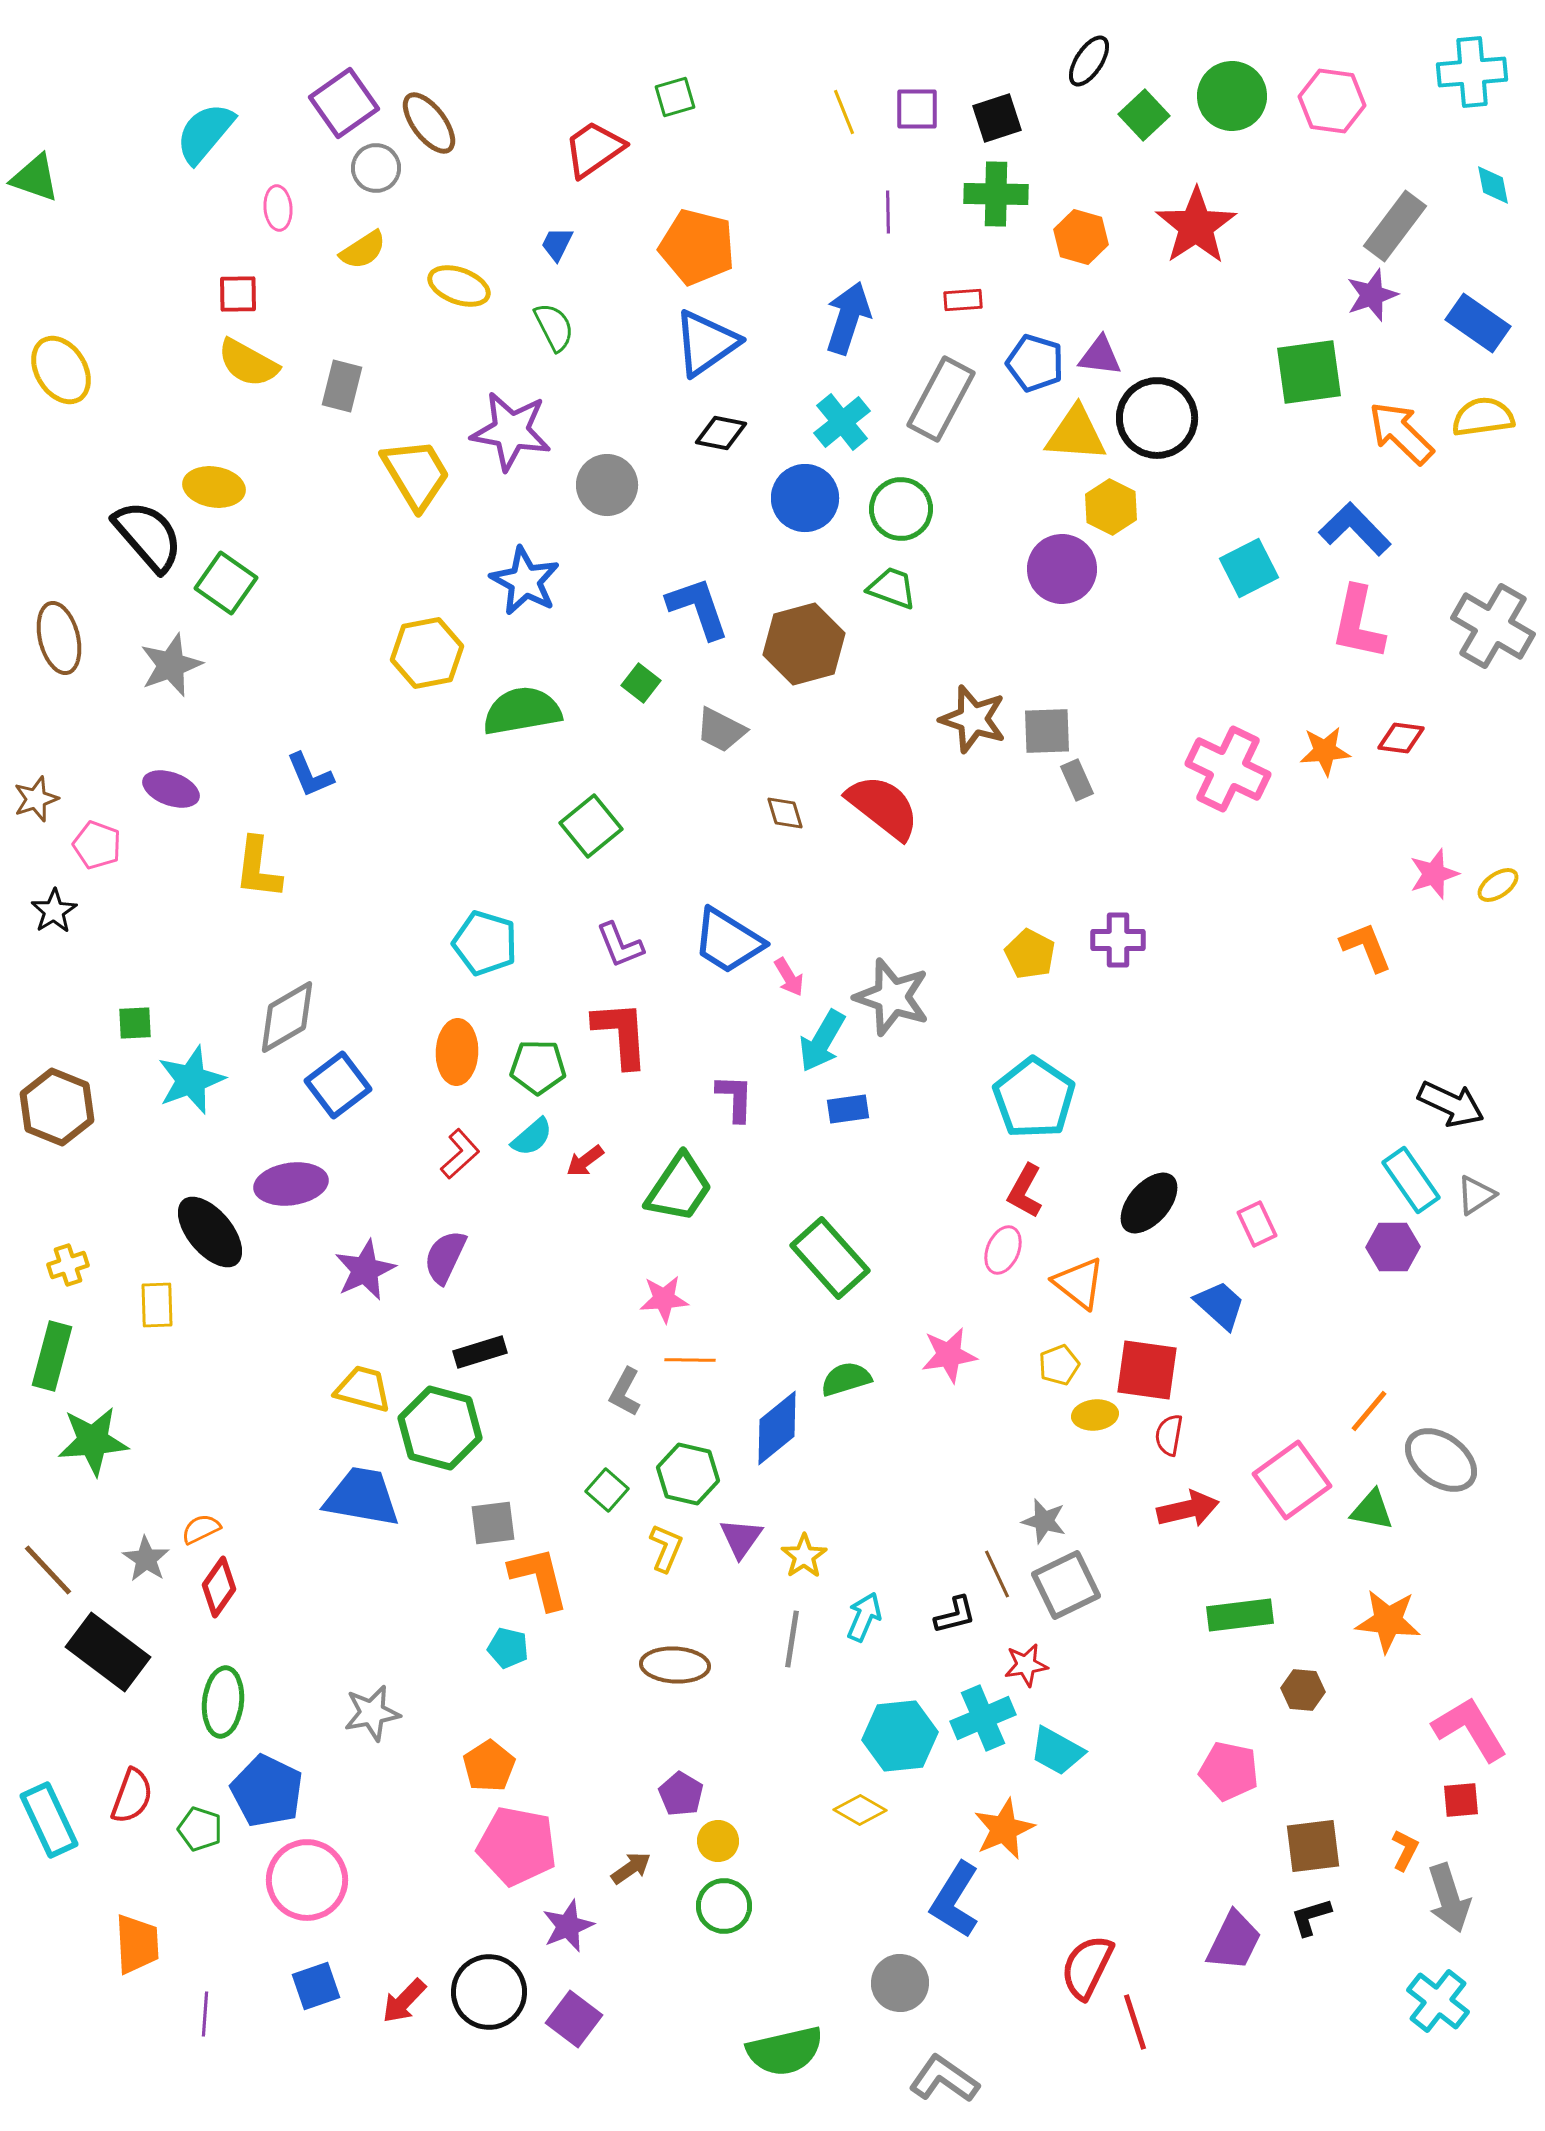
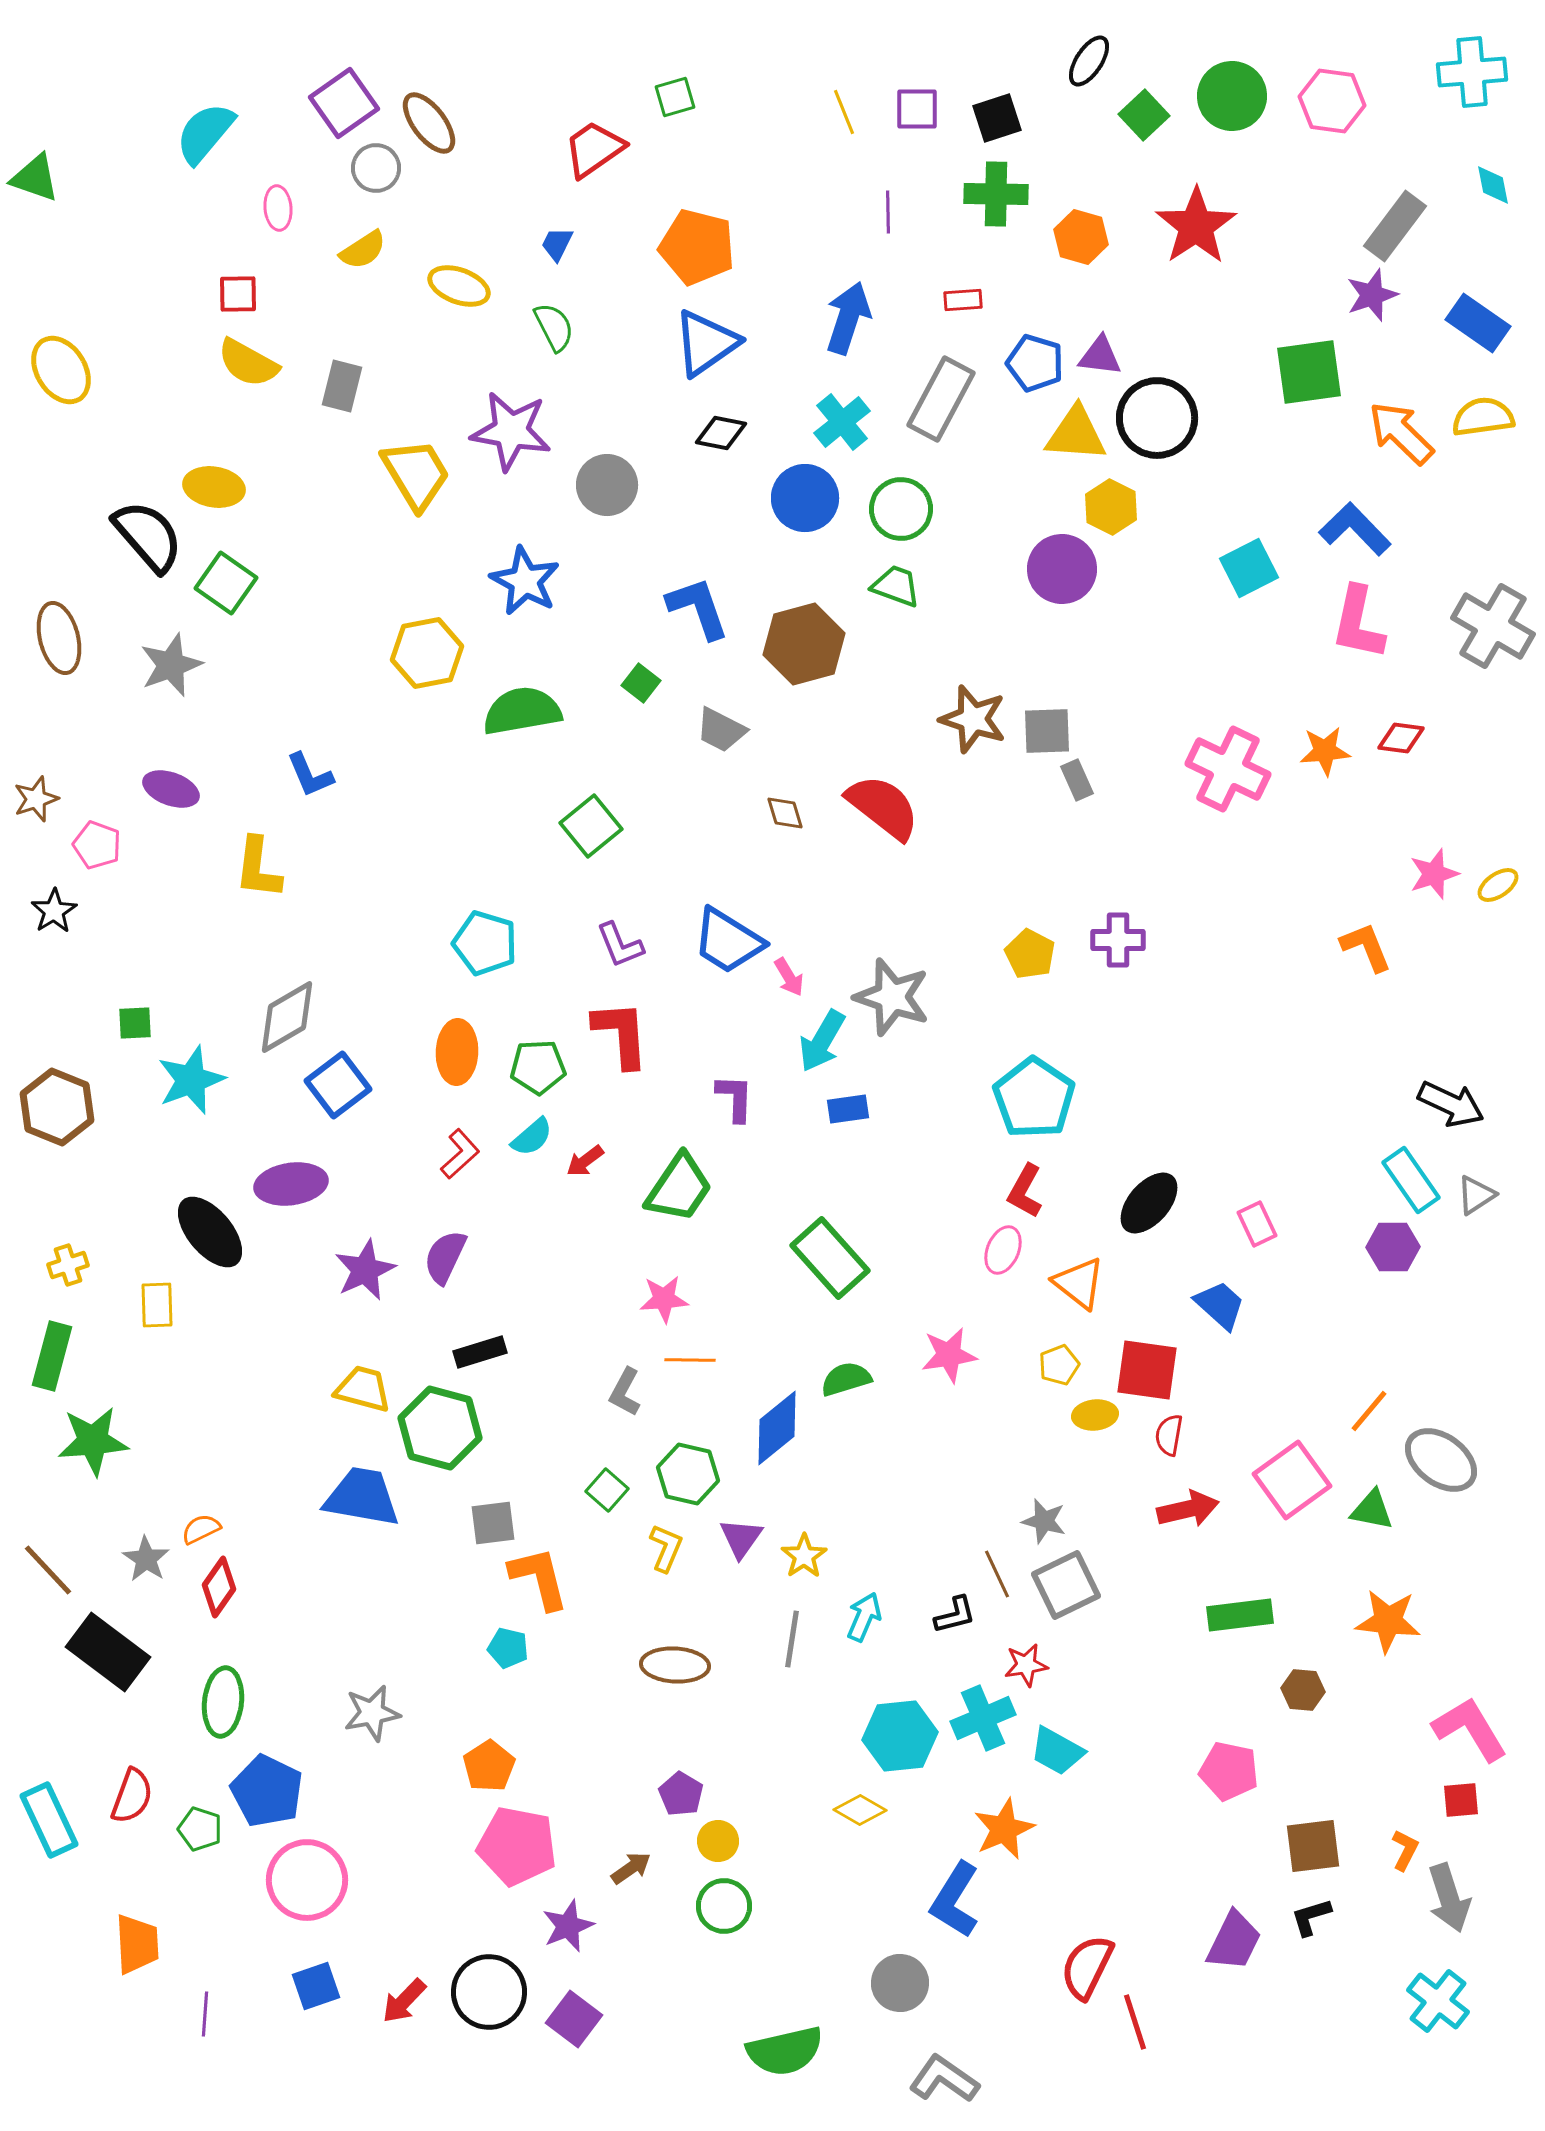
green trapezoid at (892, 588): moved 4 px right, 2 px up
green pentagon at (538, 1067): rotated 4 degrees counterclockwise
